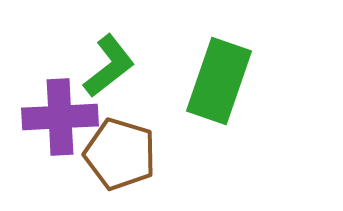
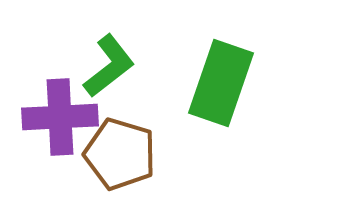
green rectangle: moved 2 px right, 2 px down
